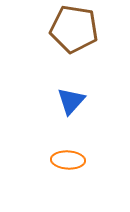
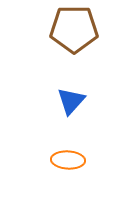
brown pentagon: rotated 9 degrees counterclockwise
